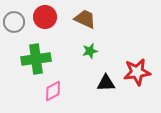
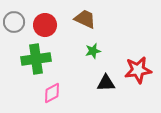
red circle: moved 8 px down
green star: moved 3 px right
red star: moved 1 px right, 2 px up
pink diamond: moved 1 px left, 2 px down
